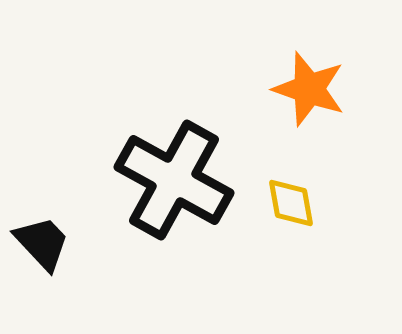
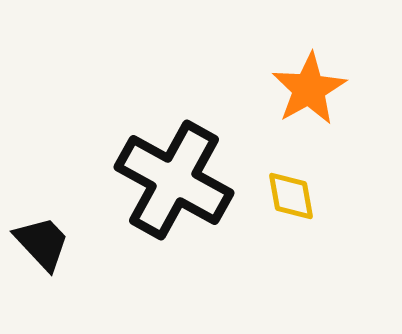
orange star: rotated 24 degrees clockwise
yellow diamond: moved 7 px up
